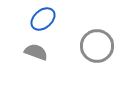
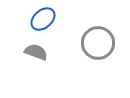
gray circle: moved 1 px right, 3 px up
